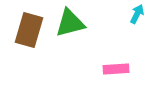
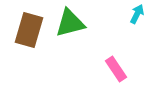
pink rectangle: rotated 60 degrees clockwise
